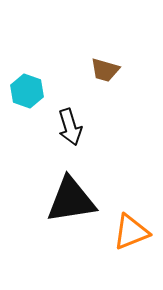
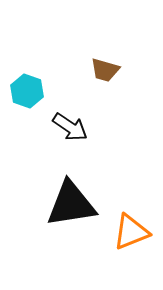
black arrow: rotated 39 degrees counterclockwise
black triangle: moved 4 px down
